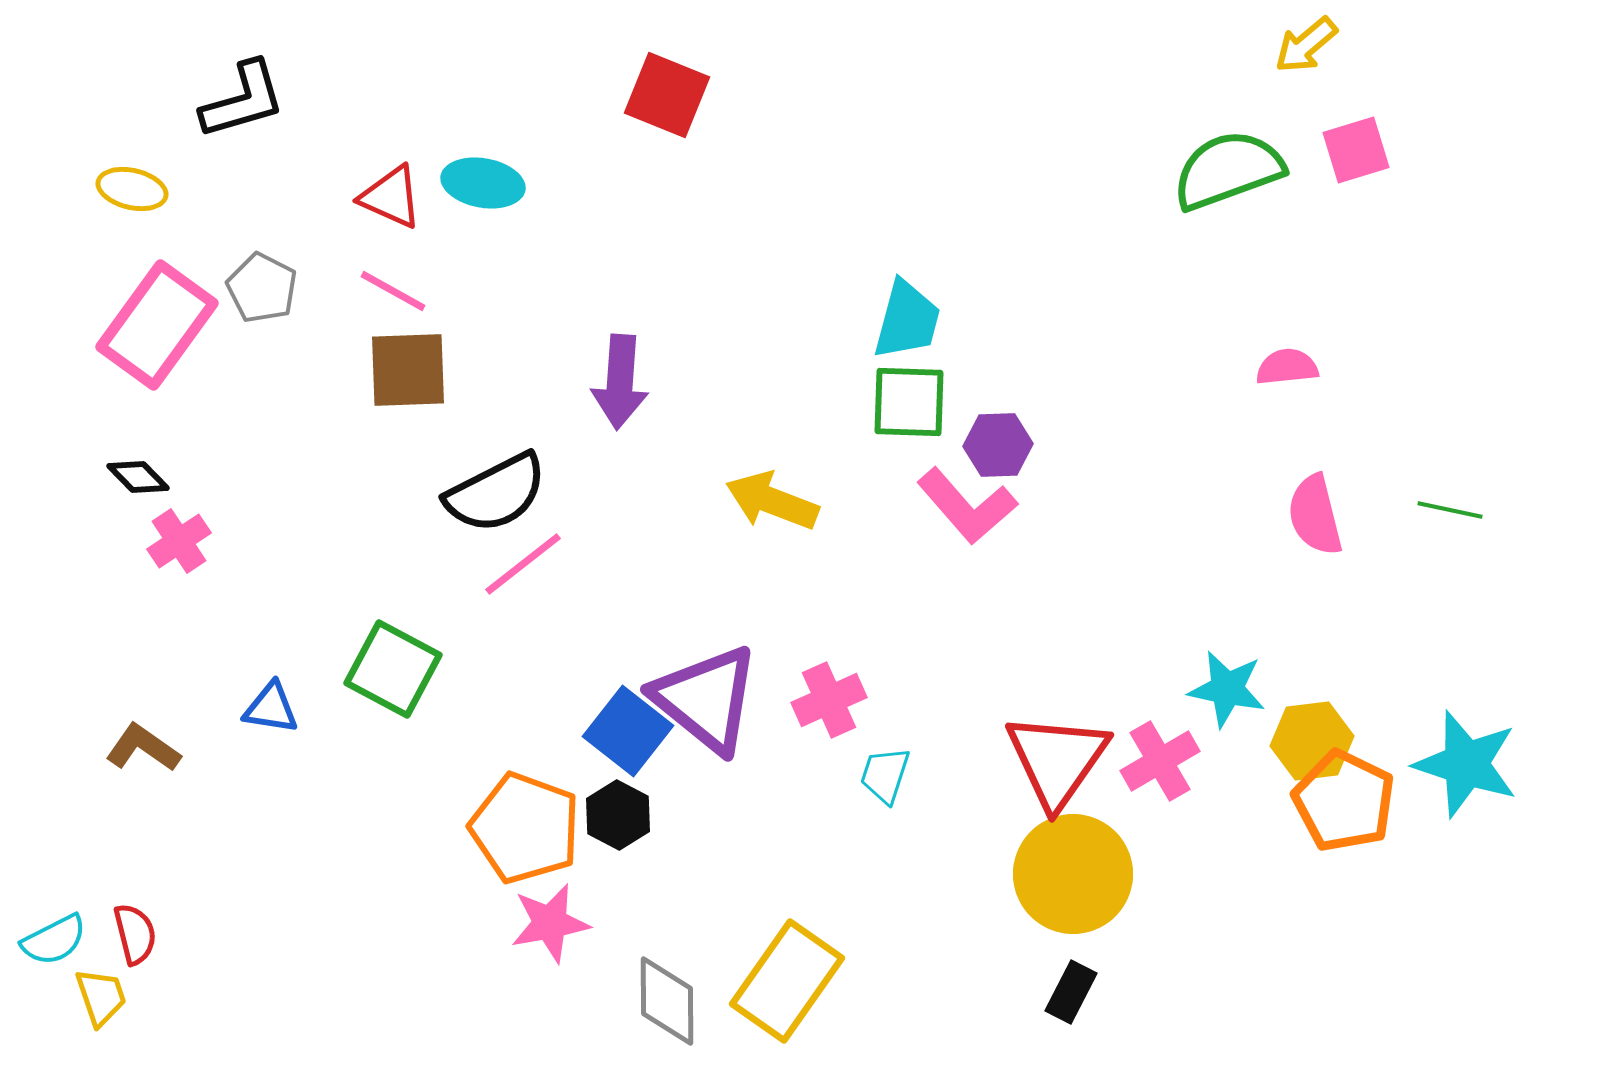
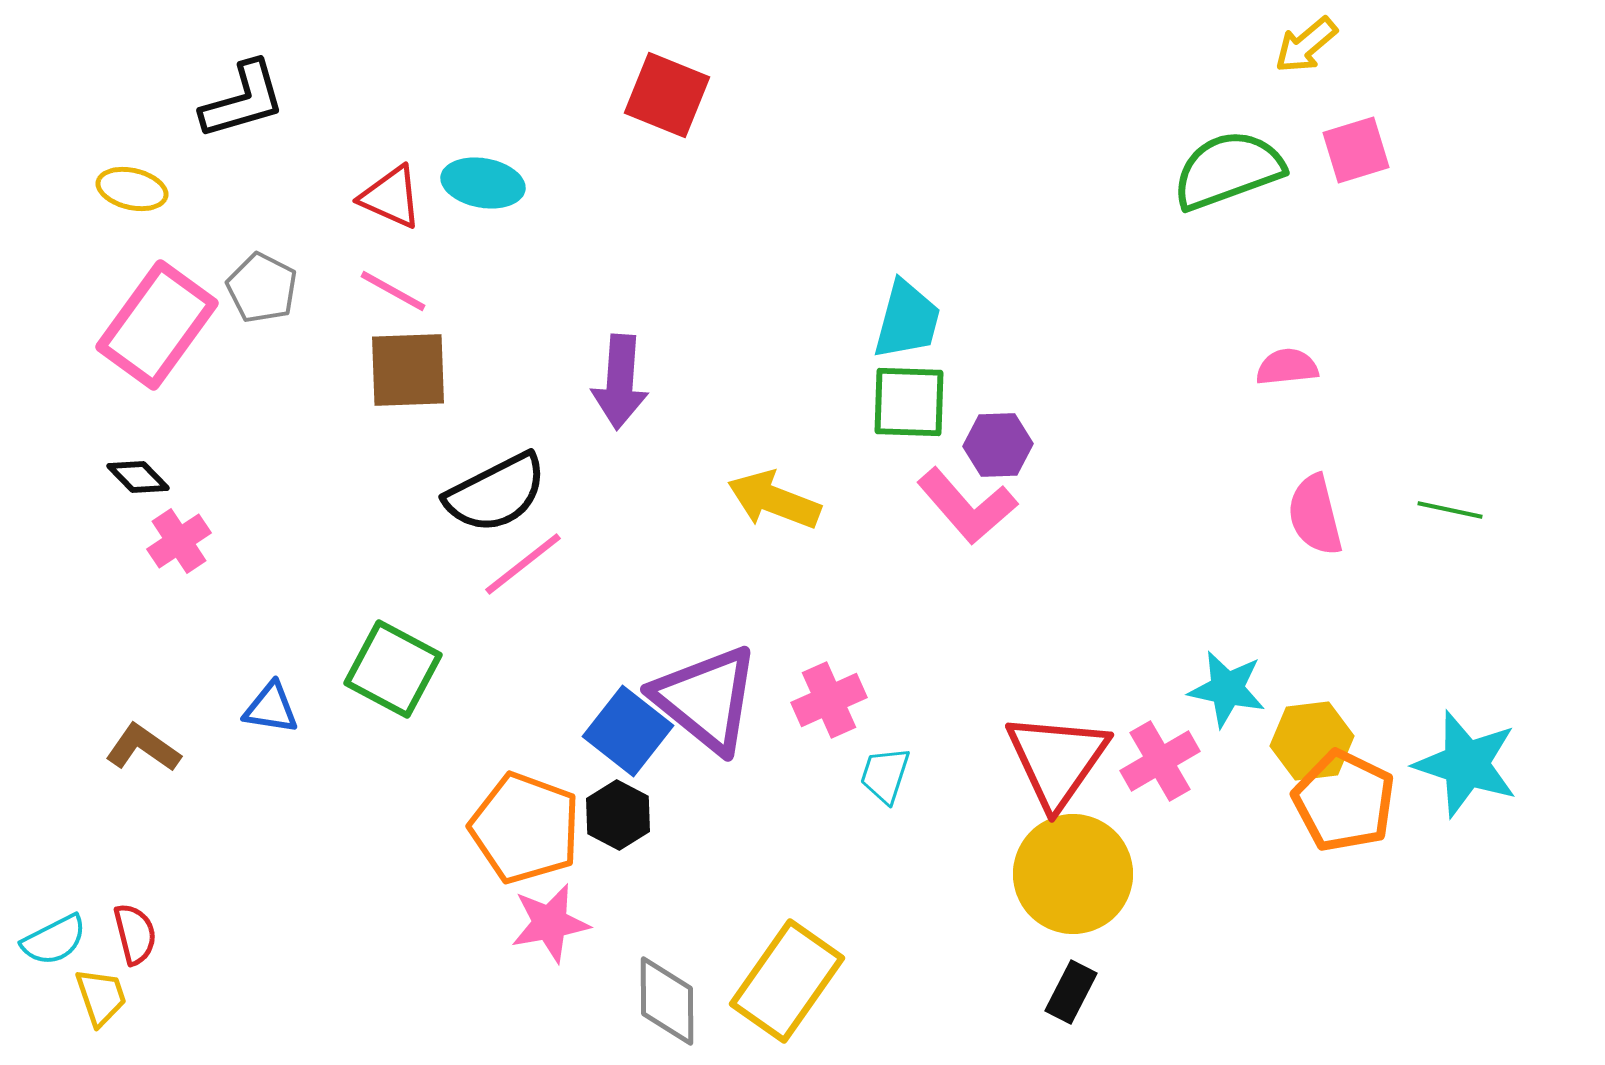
yellow arrow at (772, 501): moved 2 px right, 1 px up
